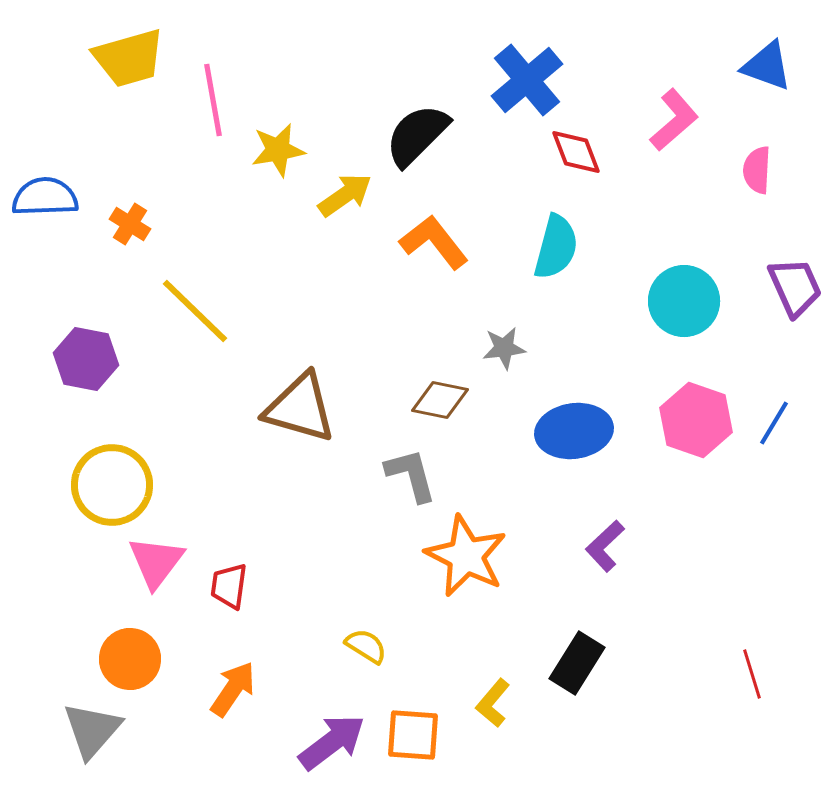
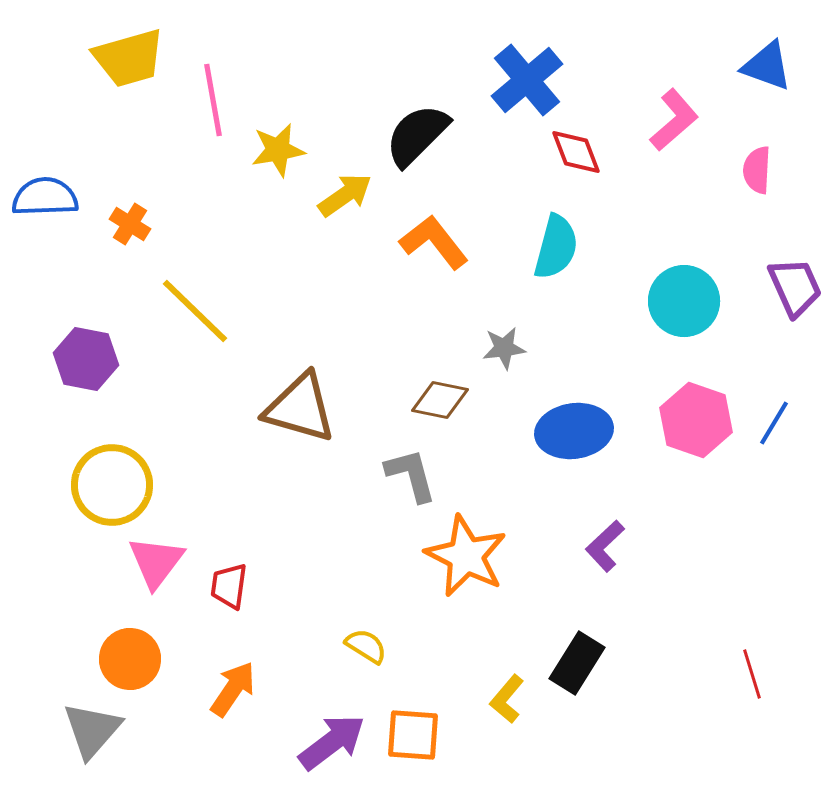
yellow L-shape: moved 14 px right, 4 px up
